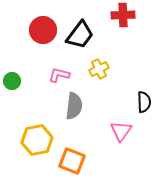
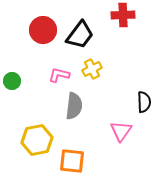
yellow cross: moved 7 px left
orange square: rotated 16 degrees counterclockwise
